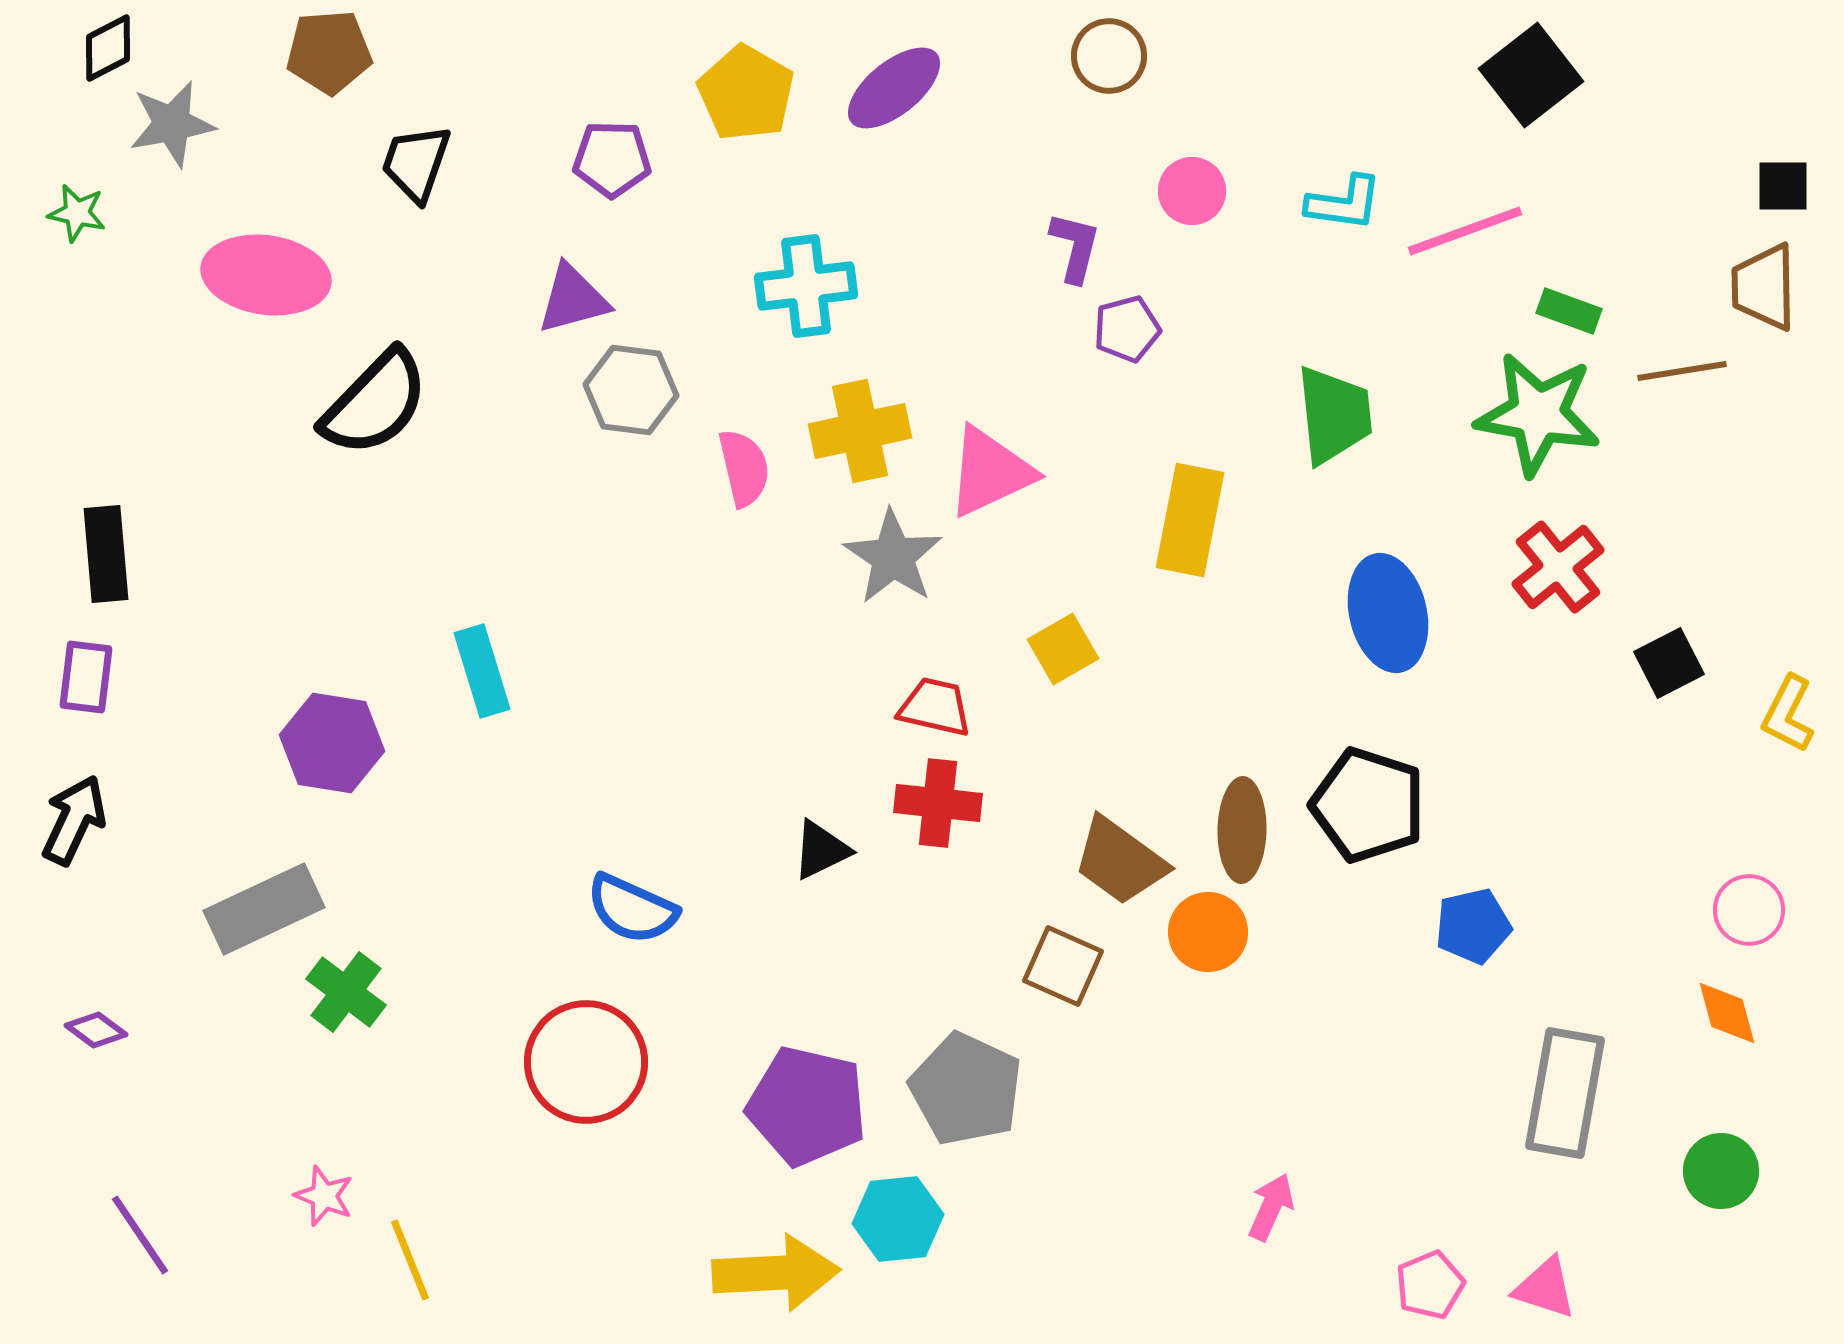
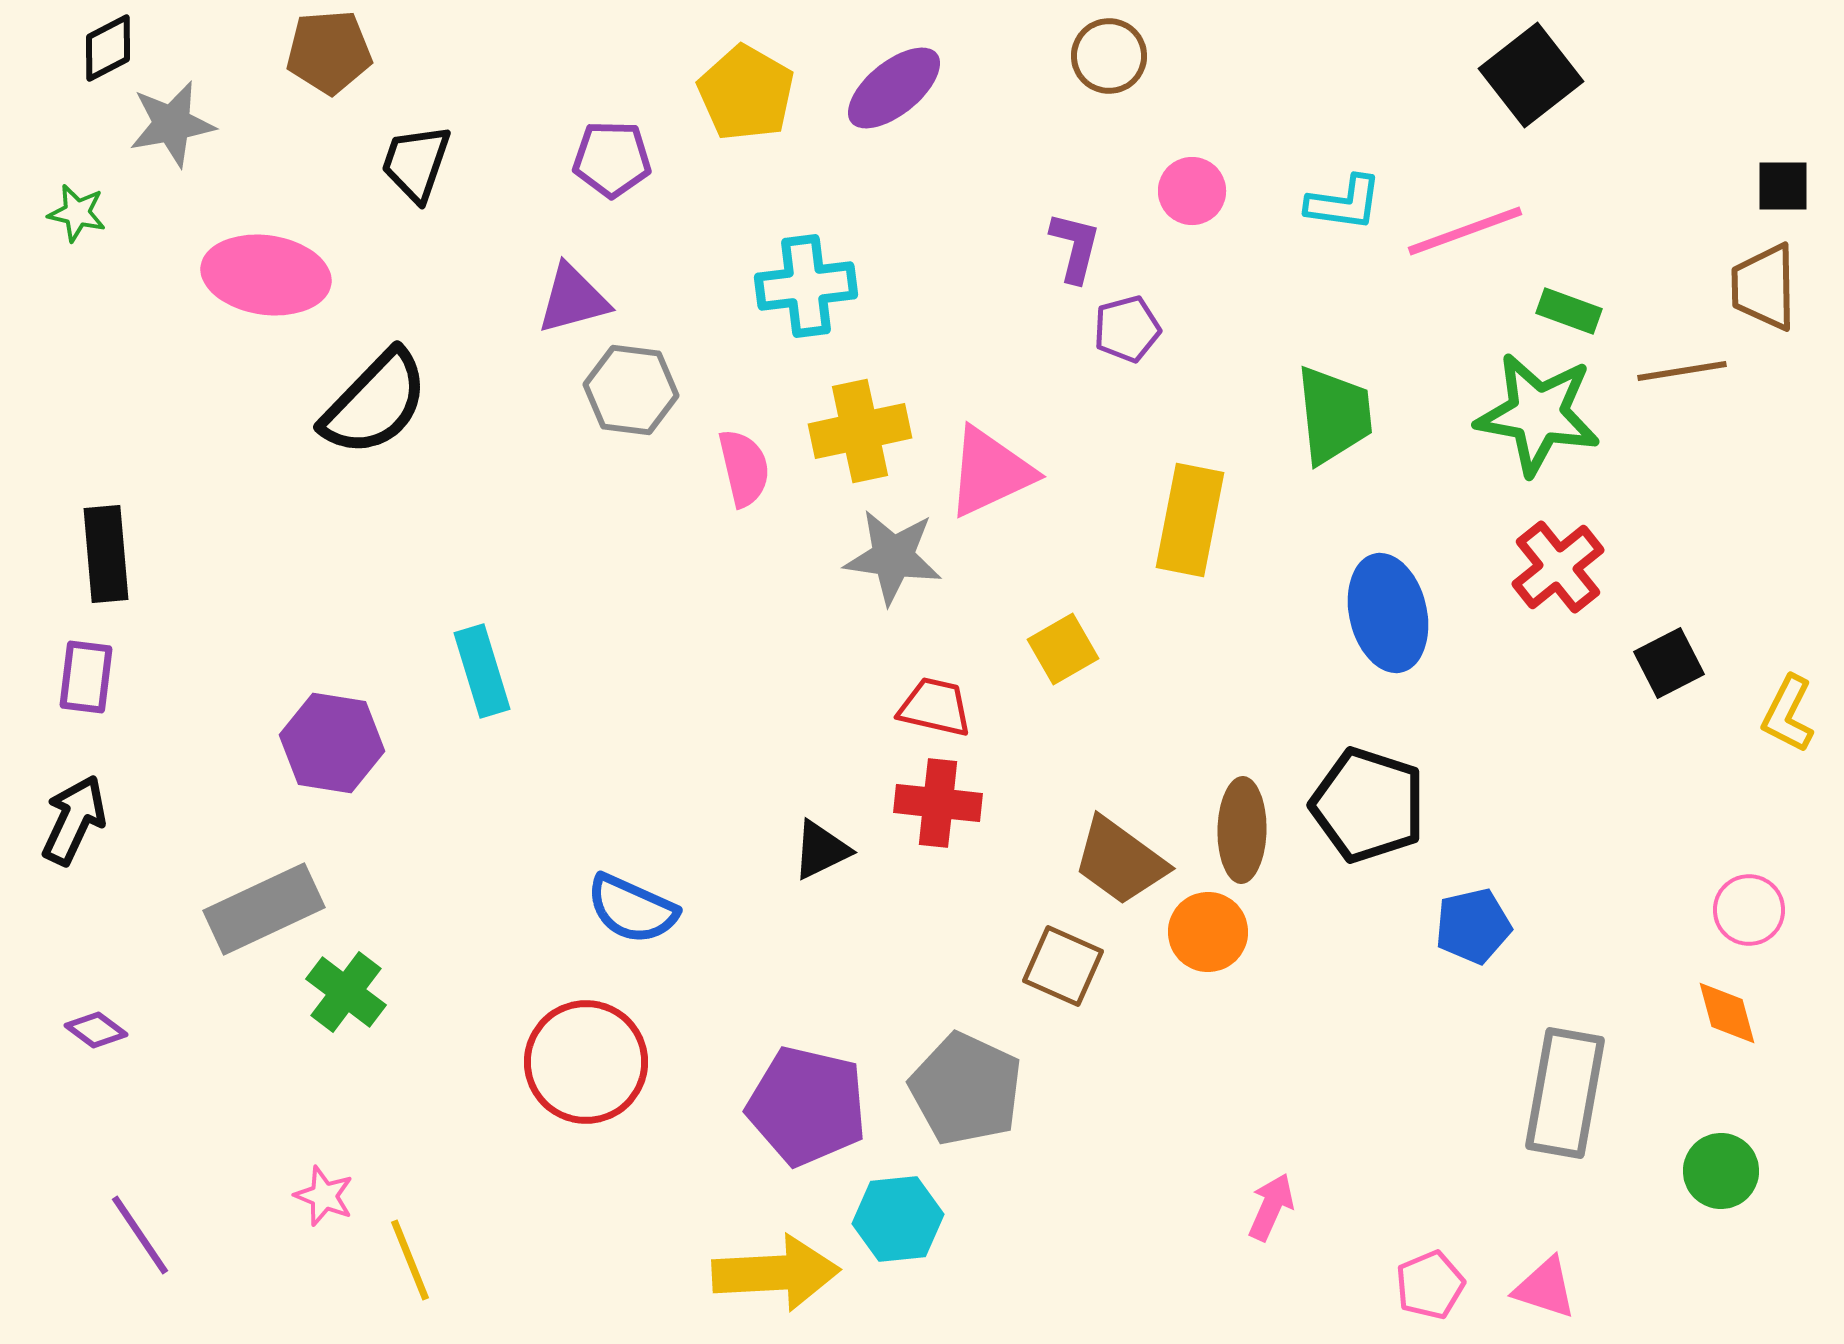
gray star at (893, 557): rotated 26 degrees counterclockwise
